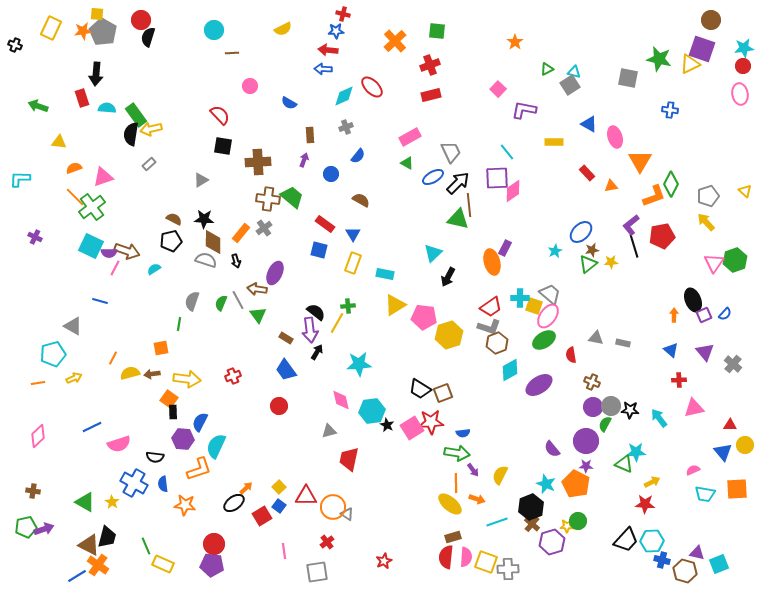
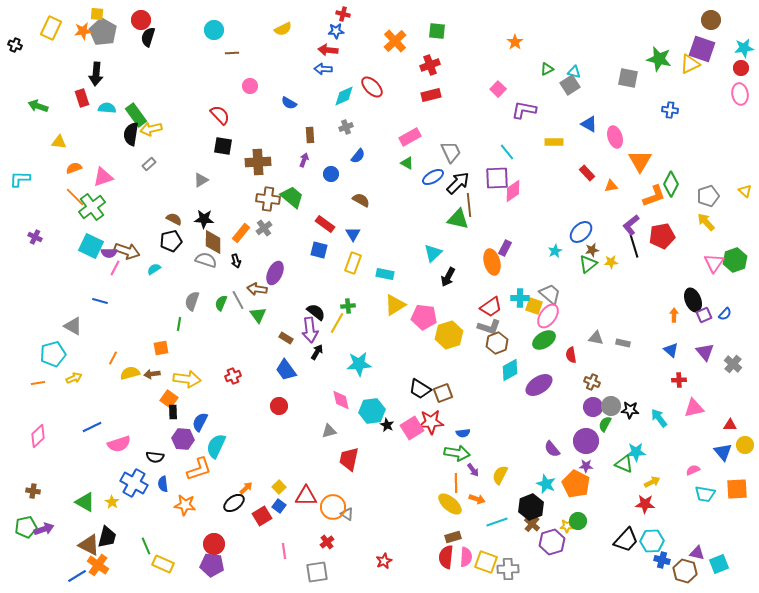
red circle at (743, 66): moved 2 px left, 2 px down
